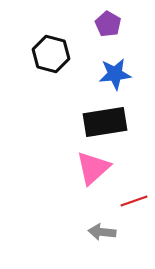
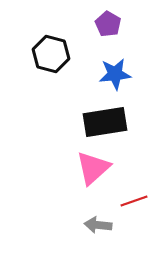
gray arrow: moved 4 px left, 7 px up
